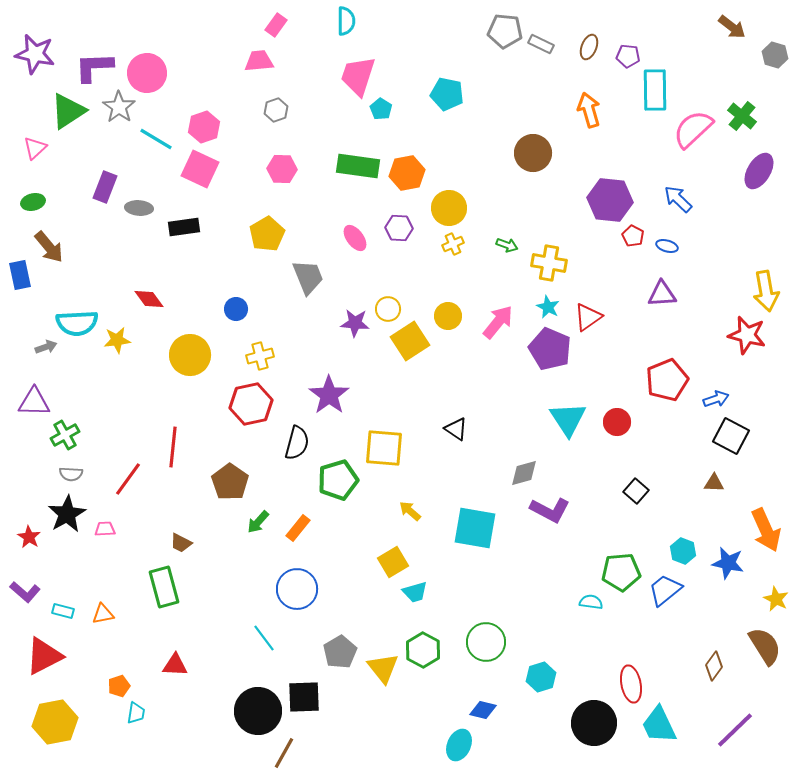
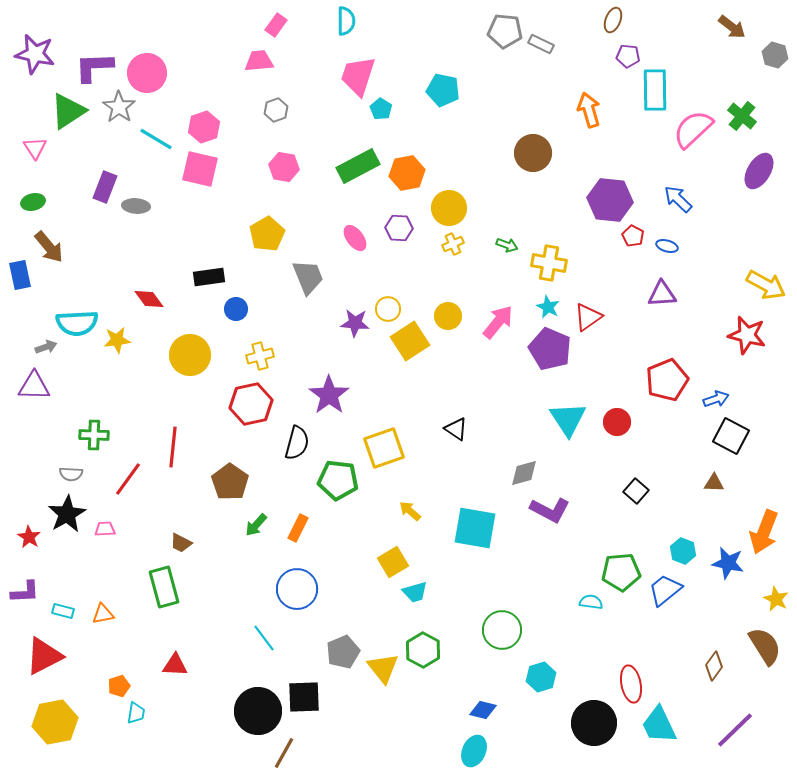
brown ellipse at (589, 47): moved 24 px right, 27 px up
cyan pentagon at (447, 94): moved 4 px left, 4 px up
pink triangle at (35, 148): rotated 20 degrees counterclockwise
green rectangle at (358, 166): rotated 36 degrees counterclockwise
pink square at (200, 169): rotated 12 degrees counterclockwise
pink hexagon at (282, 169): moved 2 px right, 2 px up; rotated 8 degrees clockwise
gray ellipse at (139, 208): moved 3 px left, 2 px up
black rectangle at (184, 227): moved 25 px right, 50 px down
yellow arrow at (766, 291): moved 6 px up; rotated 51 degrees counterclockwise
purple triangle at (34, 402): moved 16 px up
green cross at (65, 435): moved 29 px right; rotated 32 degrees clockwise
yellow square at (384, 448): rotated 24 degrees counterclockwise
green pentagon at (338, 480): rotated 24 degrees clockwise
green arrow at (258, 522): moved 2 px left, 3 px down
orange rectangle at (298, 528): rotated 12 degrees counterclockwise
orange arrow at (766, 530): moved 2 px left, 2 px down; rotated 45 degrees clockwise
purple L-shape at (25, 592): rotated 44 degrees counterclockwise
green circle at (486, 642): moved 16 px right, 12 px up
gray pentagon at (340, 652): moved 3 px right; rotated 8 degrees clockwise
cyan ellipse at (459, 745): moved 15 px right, 6 px down
